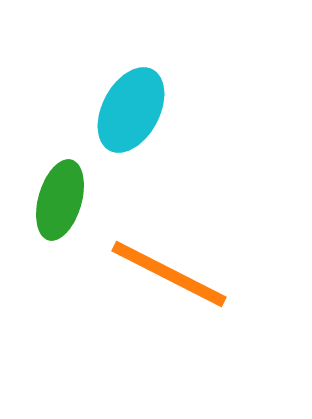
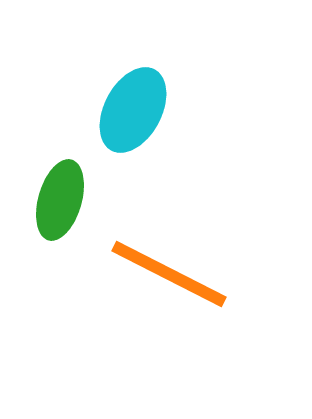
cyan ellipse: moved 2 px right
